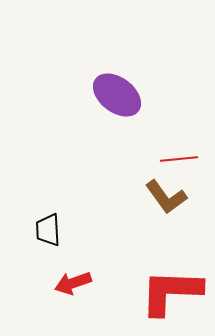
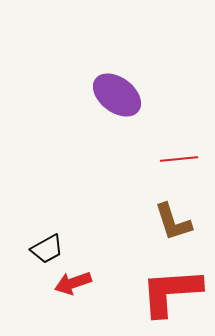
brown L-shape: moved 7 px right, 25 px down; rotated 18 degrees clockwise
black trapezoid: moved 1 px left, 19 px down; rotated 116 degrees counterclockwise
red L-shape: rotated 6 degrees counterclockwise
